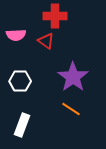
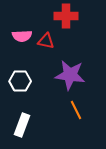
red cross: moved 11 px right
pink semicircle: moved 6 px right, 1 px down
red triangle: rotated 24 degrees counterclockwise
purple star: moved 3 px left, 2 px up; rotated 28 degrees counterclockwise
orange line: moved 5 px right, 1 px down; rotated 30 degrees clockwise
